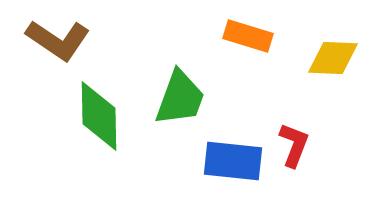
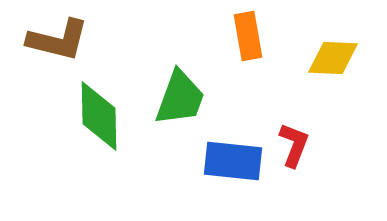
orange rectangle: rotated 63 degrees clockwise
brown L-shape: rotated 20 degrees counterclockwise
